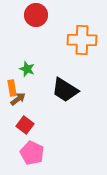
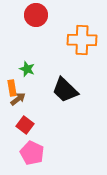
black trapezoid: rotated 12 degrees clockwise
